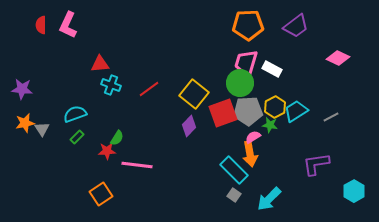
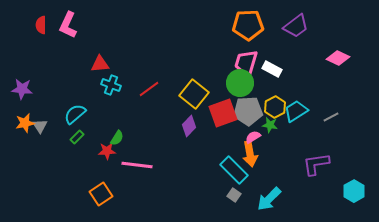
cyan semicircle: rotated 20 degrees counterclockwise
gray triangle: moved 2 px left, 3 px up
